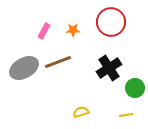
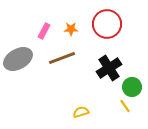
red circle: moved 4 px left, 2 px down
orange star: moved 2 px left, 1 px up
brown line: moved 4 px right, 4 px up
gray ellipse: moved 6 px left, 9 px up
green circle: moved 3 px left, 1 px up
yellow line: moved 1 px left, 9 px up; rotated 64 degrees clockwise
